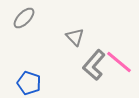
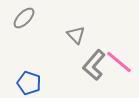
gray triangle: moved 1 px right, 2 px up
